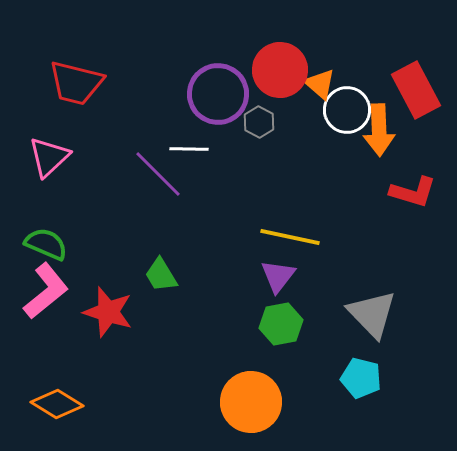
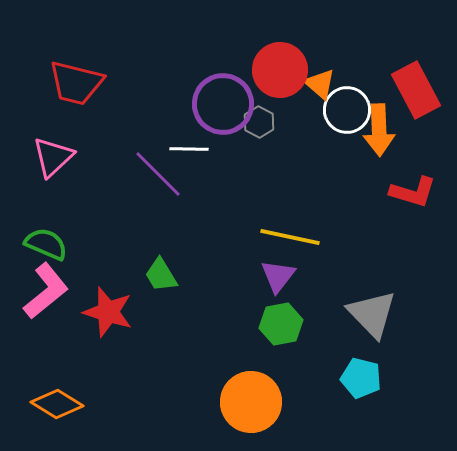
purple circle: moved 5 px right, 10 px down
pink triangle: moved 4 px right
